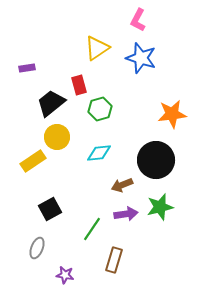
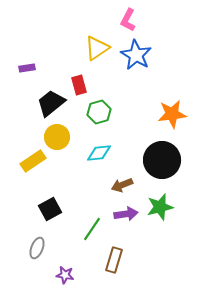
pink L-shape: moved 10 px left
blue star: moved 5 px left, 3 px up; rotated 12 degrees clockwise
green hexagon: moved 1 px left, 3 px down
black circle: moved 6 px right
